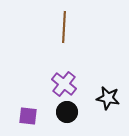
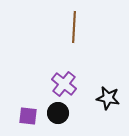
brown line: moved 10 px right
black circle: moved 9 px left, 1 px down
